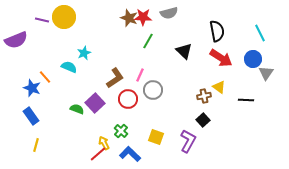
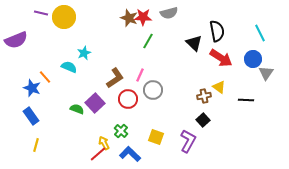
purple line: moved 1 px left, 7 px up
black triangle: moved 10 px right, 8 px up
